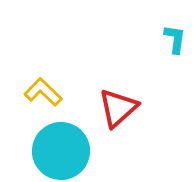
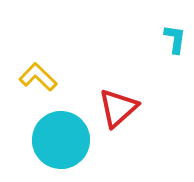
yellow L-shape: moved 5 px left, 15 px up
cyan circle: moved 11 px up
